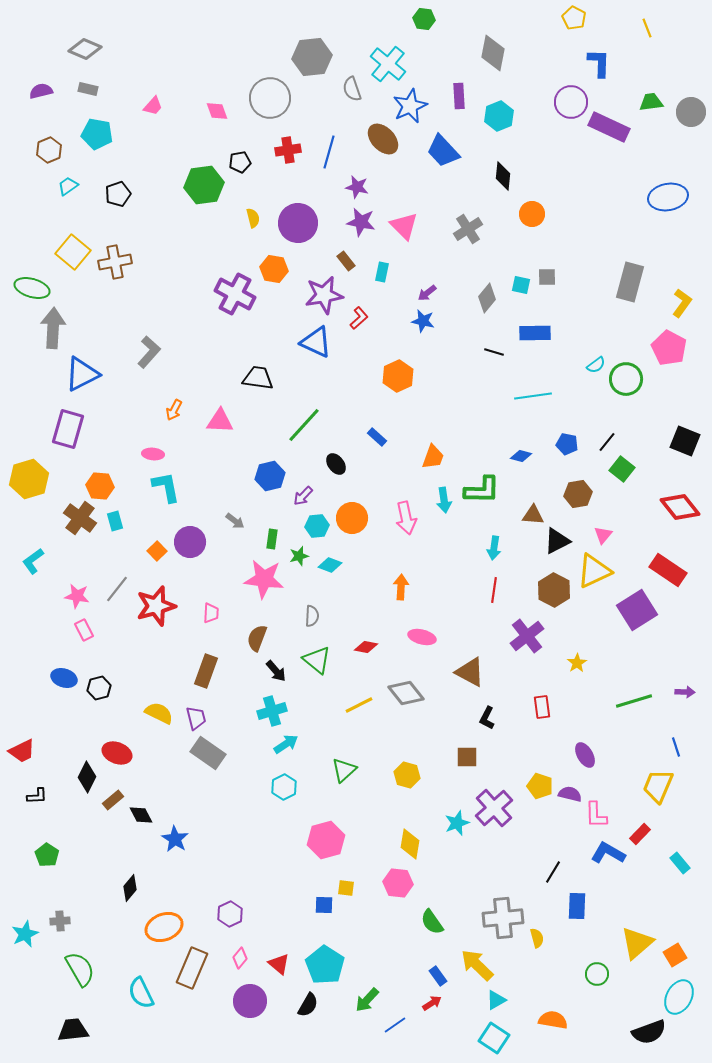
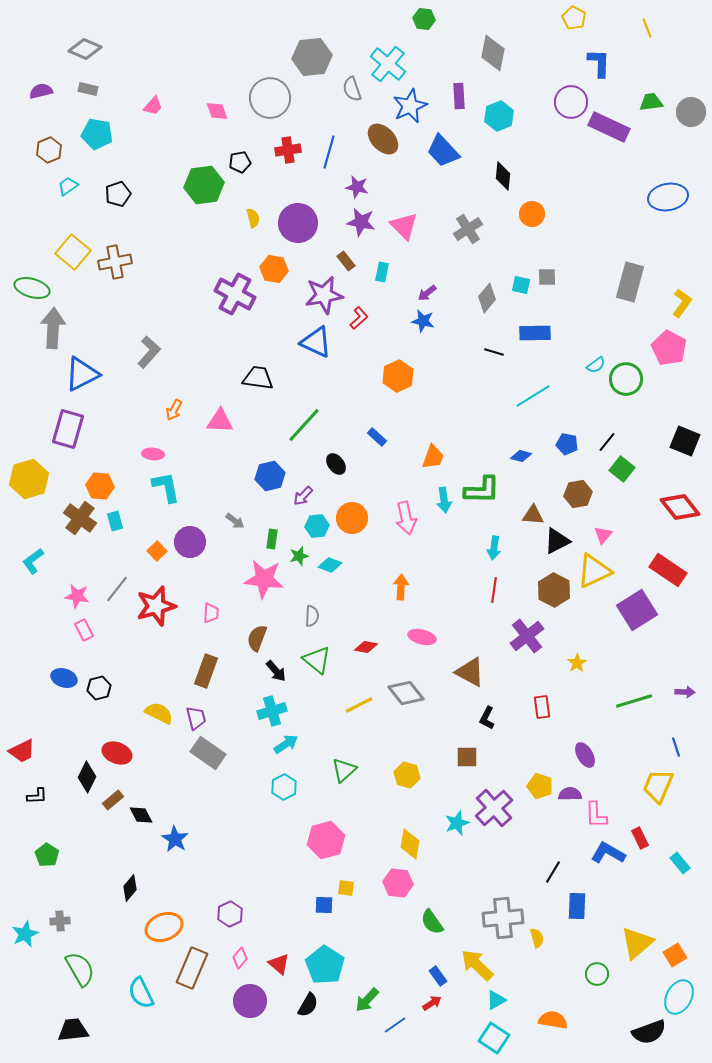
cyan line at (533, 396): rotated 24 degrees counterclockwise
purple semicircle at (570, 794): rotated 15 degrees counterclockwise
red rectangle at (640, 834): moved 4 px down; rotated 70 degrees counterclockwise
